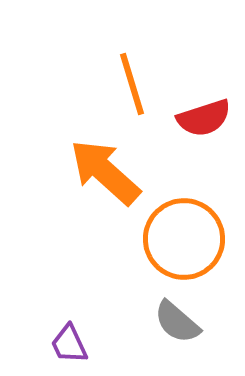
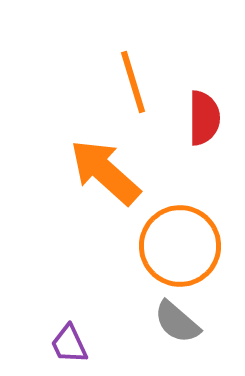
orange line: moved 1 px right, 2 px up
red semicircle: rotated 72 degrees counterclockwise
orange circle: moved 4 px left, 7 px down
